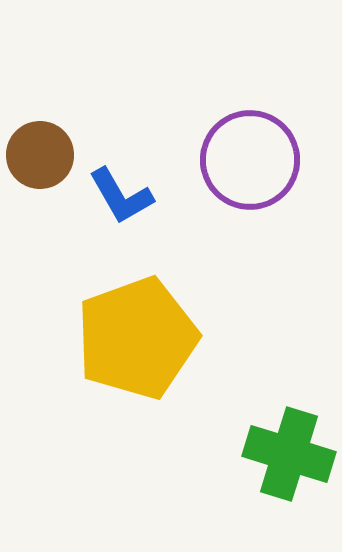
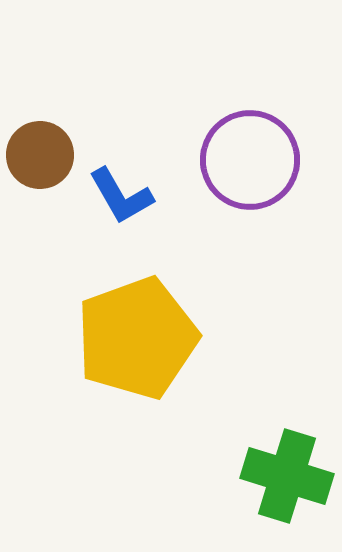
green cross: moved 2 px left, 22 px down
